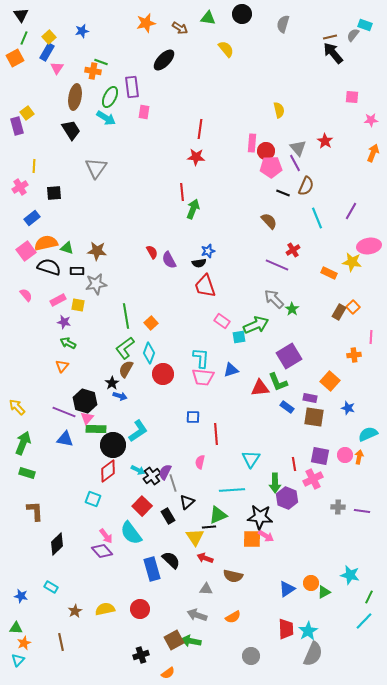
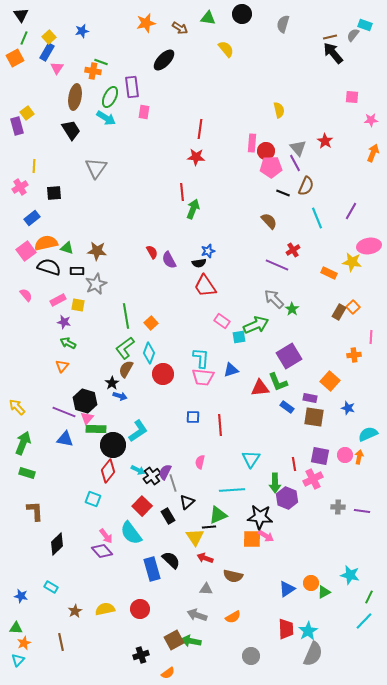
gray star at (96, 284): rotated 15 degrees counterclockwise
red trapezoid at (205, 286): rotated 15 degrees counterclockwise
red line at (216, 434): moved 4 px right, 9 px up
red diamond at (108, 471): rotated 15 degrees counterclockwise
